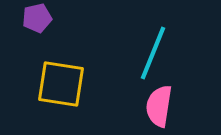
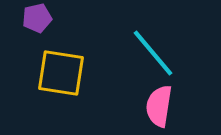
cyan line: rotated 62 degrees counterclockwise
yellow square: moved 11 px up
